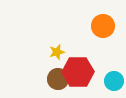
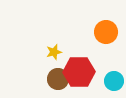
orange circle: moved 3 px right, 6 px down
yellow star: moved 3 px left
red hexagon: moved 1 px right
